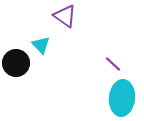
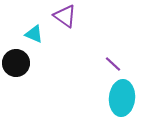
cyan triangle: moved 7 px left, 11 px up; rotated 24 degrees counterclockwise
